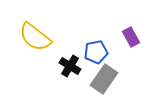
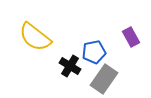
blue pentagon: moved 2 px left
